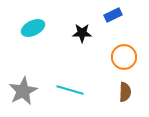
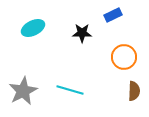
brown semicircle: moved 9 px right, 1 px up
